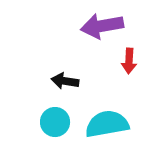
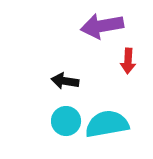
red arrow: moved 1 px left
cyan circle: moved 11 px right, 1 px up
